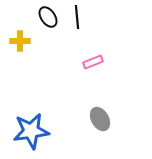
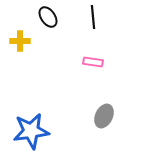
black line: moved 16 px right
pink rectangle: rotated 30 degrees clockwise
gray ellipse: moved 4 px right, 3 px up; rotated 55 degrees clockwise
